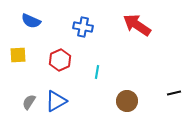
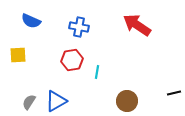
blue cross: moved 4 px left
red hexagon: moved 12 px right; rotated 15 degrees clockwise
